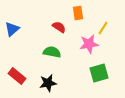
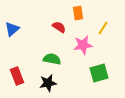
pink star: moved 6 px left, 1 px down
green semicircle: moved 7 px down
red rectangle: rotated 30 degrees clockwise
